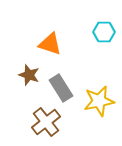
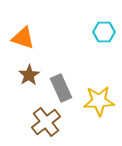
orange triangle: moved 27 px left, 6 px up
brown star: rotated 20 degrees clockwise
gray rectangle: rotated 8 degrees clockwise
yellow star: rotated 8 degrees clockwise
